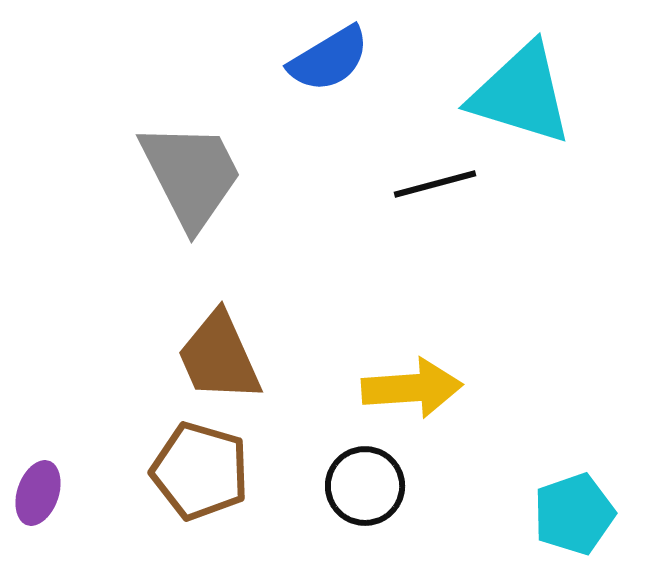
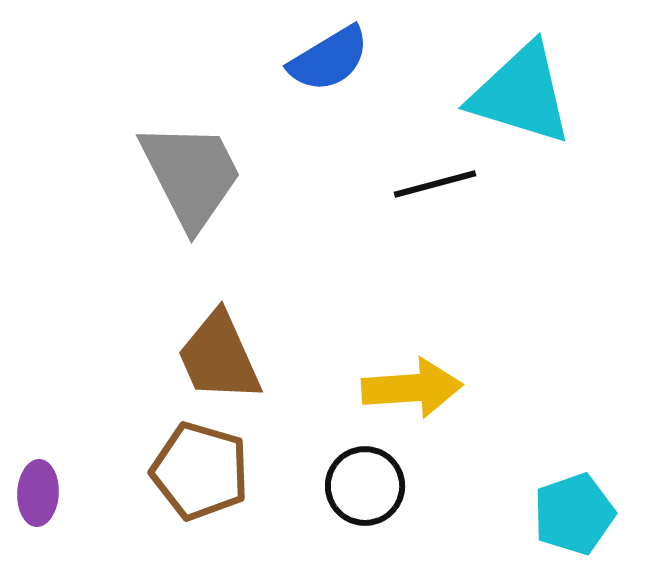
purple ellipse: rotated 16 degrees counterclockwise
